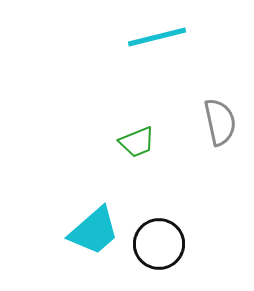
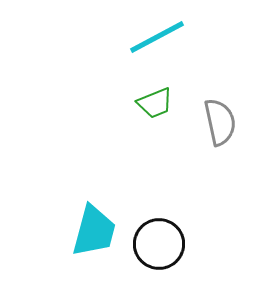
cyan line: rotated 14 degrees counterclockwise
green trapezoid: moved 18 px right, 39 px up
cyan trapezoid: rotated 34 degrees counterclockwise
